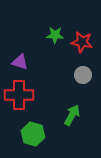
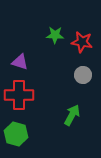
green hexagon: moved 17 px left
